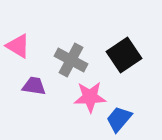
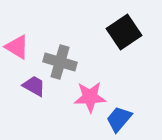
pink triangle: moved 1 px left, 1 px down
black square: moved 23 px up
gray cross: moved 11 px left, 2 px down; rotated 12 degrees counterclockwise
purple trapezoid: rotated 20 degrees clockwise
